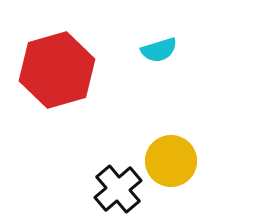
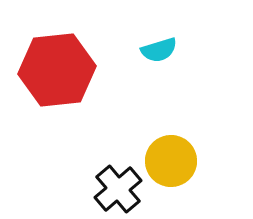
red hexagon: rotated 10 degrees clockwise
